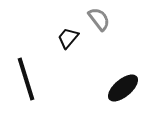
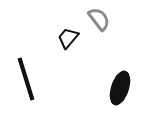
black ellipse: moved 3 px left; rotated 32 degrees counterclockwise
